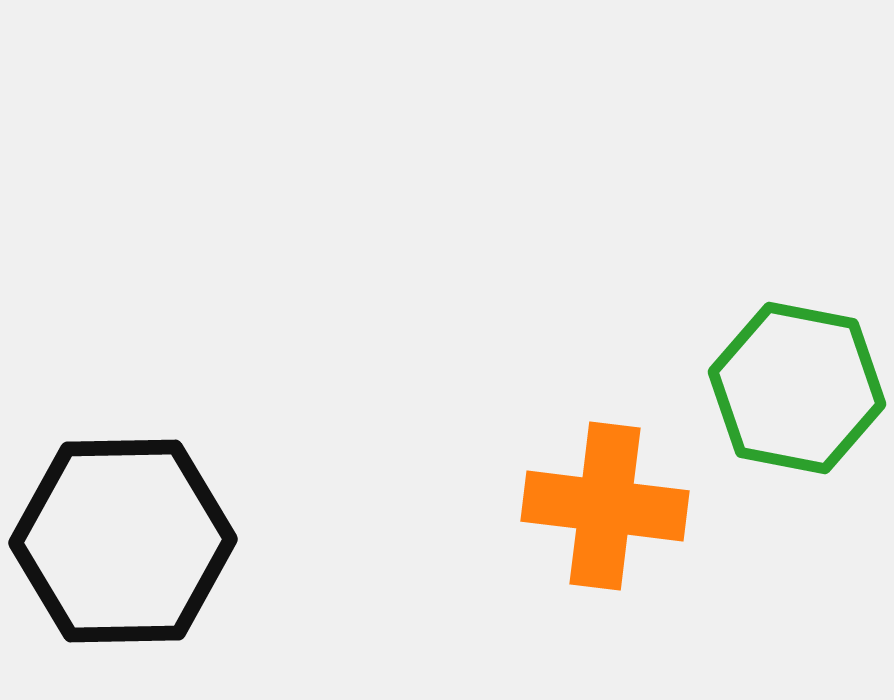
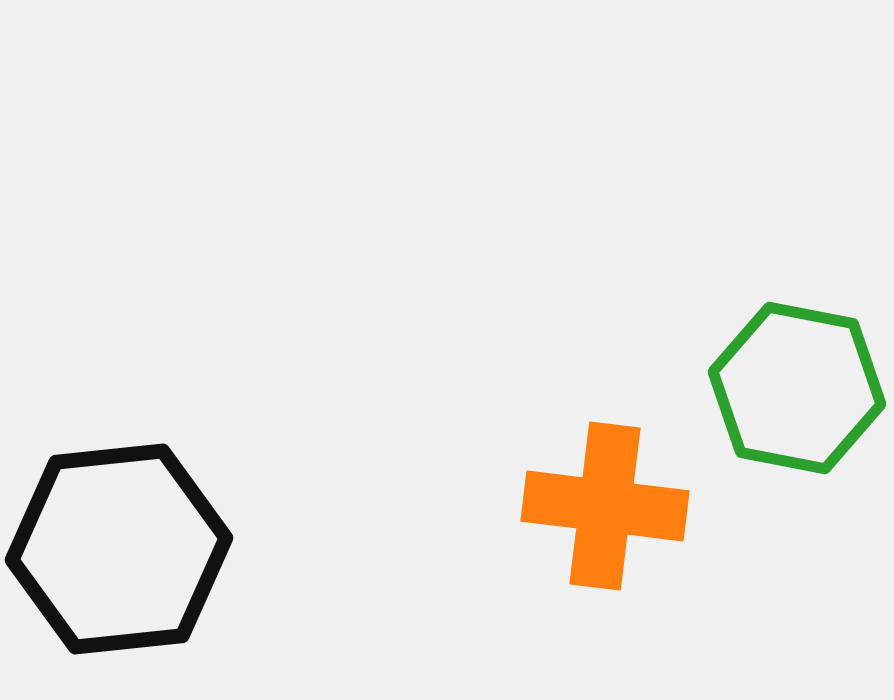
black hexagon: moved 4 px left, 8 px down; rotated 5 degrees counterclockwise
